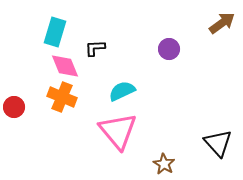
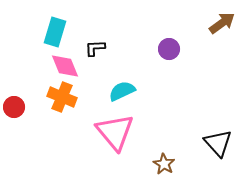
pink triangle: moved 3 px left, 1 px down
